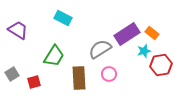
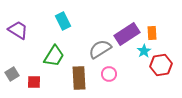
cyan rectangle: moved 3 px down; rotated 36 degrees clockwise
orange rectangle: rotated 48 degrees clockwise
cyan star: rotated 16 degrees counterclockwise
red square: rotated 16 degrees clockwise
